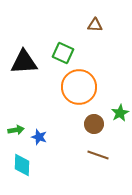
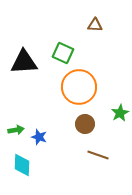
brown circle: moved 9 px left
